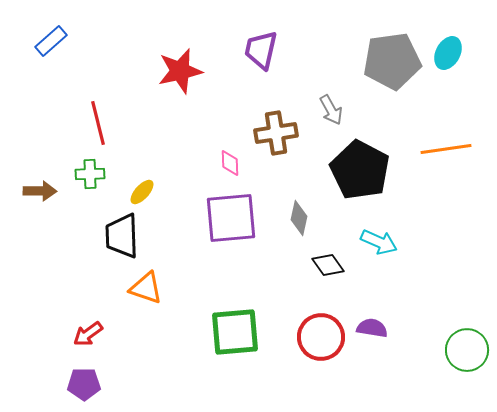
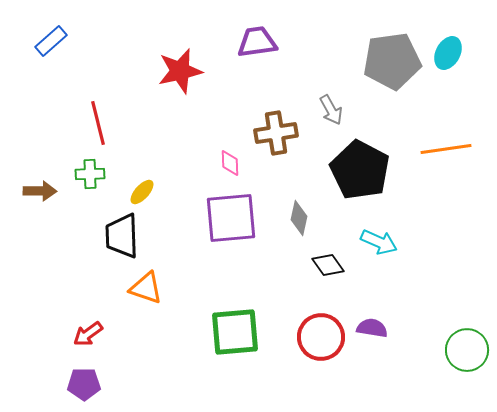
purple trapezoid: moved 4 px left, 8 px up; rotated 69 degrees clockwise
